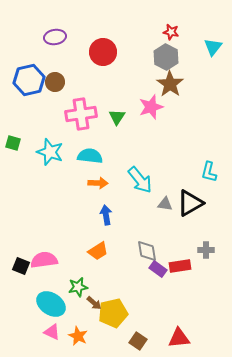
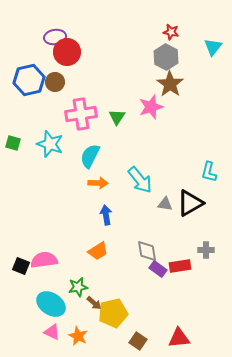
red circle: moved 36 px left
cyan star: moved 8 px up
cyan semicircle: rotated 70 degrees counterclockwise
